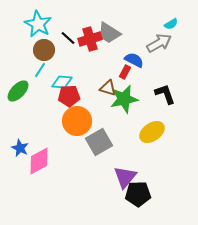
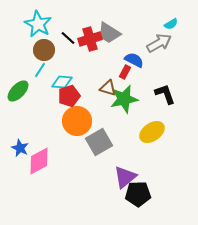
red pentagon: rotated 15 degrees counterclockwise
purple triangle: rotated 10 degrees clockwise
